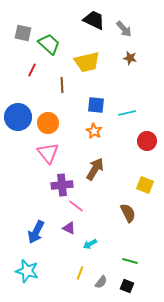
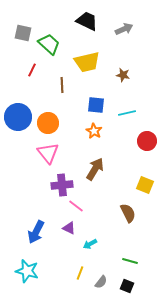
black trapezoid: moved 7 px left, 1 px down
gray arrow: rotated 72 degrees counterclockwise
brown star: moved 7 px left, 17 px down
